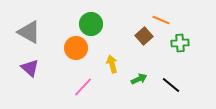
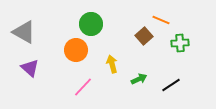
gray triangle: moved 5 px left
orange circle: moved 2 px down
black line: rotated 72 degrees counterclockwise
